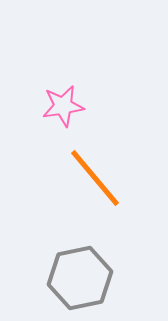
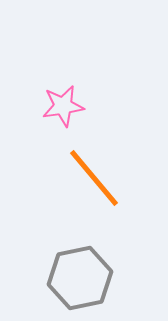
orange line: moved 1 px left
